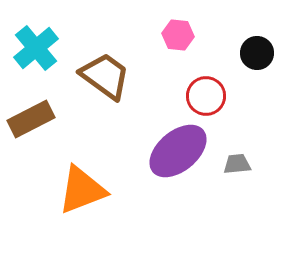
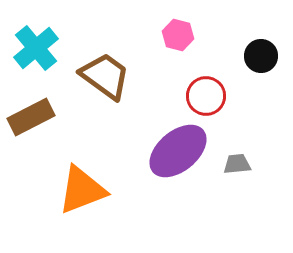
pink hexagon: rotated 8 degrees clockwise
black circle: moved 4 px right, 3 px down
brown rectangle: moved 2 px up
